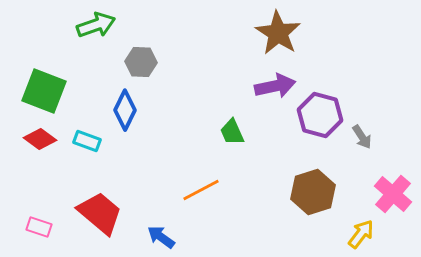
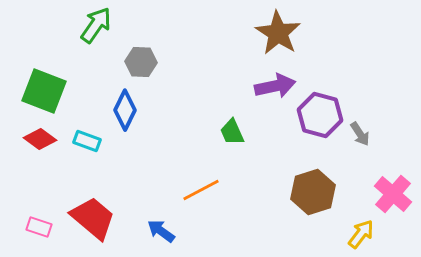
green arrow: rotated 36 degrees counterclockwise
gray arrow: moved 2 px left, 3 px up
red trapezoid: moved 7 px left, 5 px down
blue arrow: moved 6 px up
